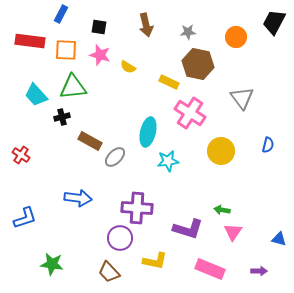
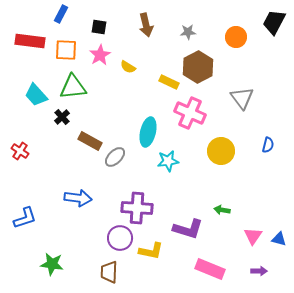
pink star: rotated 25 degrees clockwise
brown hexagon: moved 3 px down; rotated 20 degrees clockwise
pink cross: rotated 8 degrees counterclockwise
black cross: rotated 28 degrees counterclockwise
red cross: moved 1 px left, 4 px up
pink triangle: moved 20 px right, 4 px down
yellow L-shape: moved 4 px left, 10 px up
brown trapezoid: rotated 45 degrees clockwise
